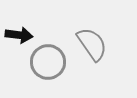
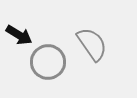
black arrow: rotated 24 degrees clockwise
